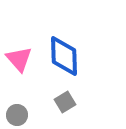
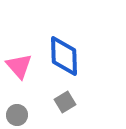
pink triangle: moved 7 px down
